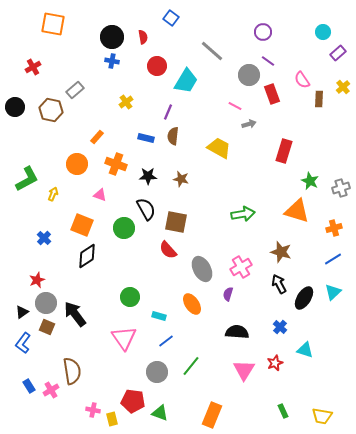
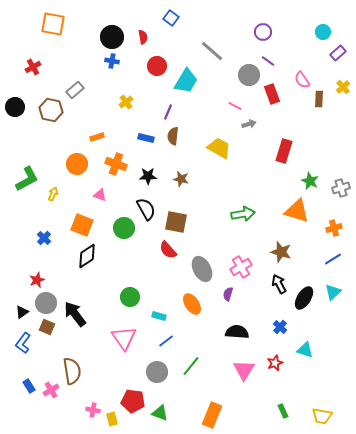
orange rectangle at (97, 137): rotated 32 degrees clockwise
